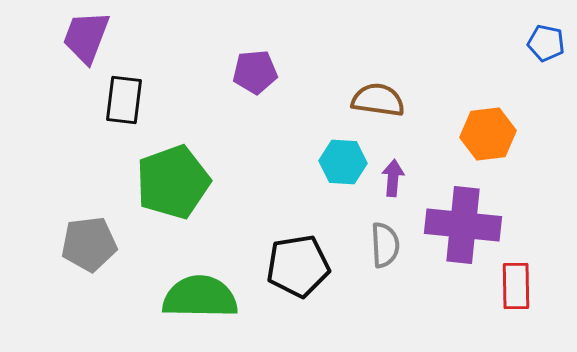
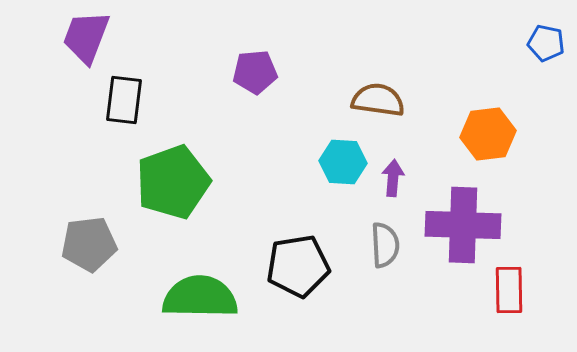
purple cross: rotated 4 degrees counterclockwise
red rectangle: moved 7 px left, 4 px down
